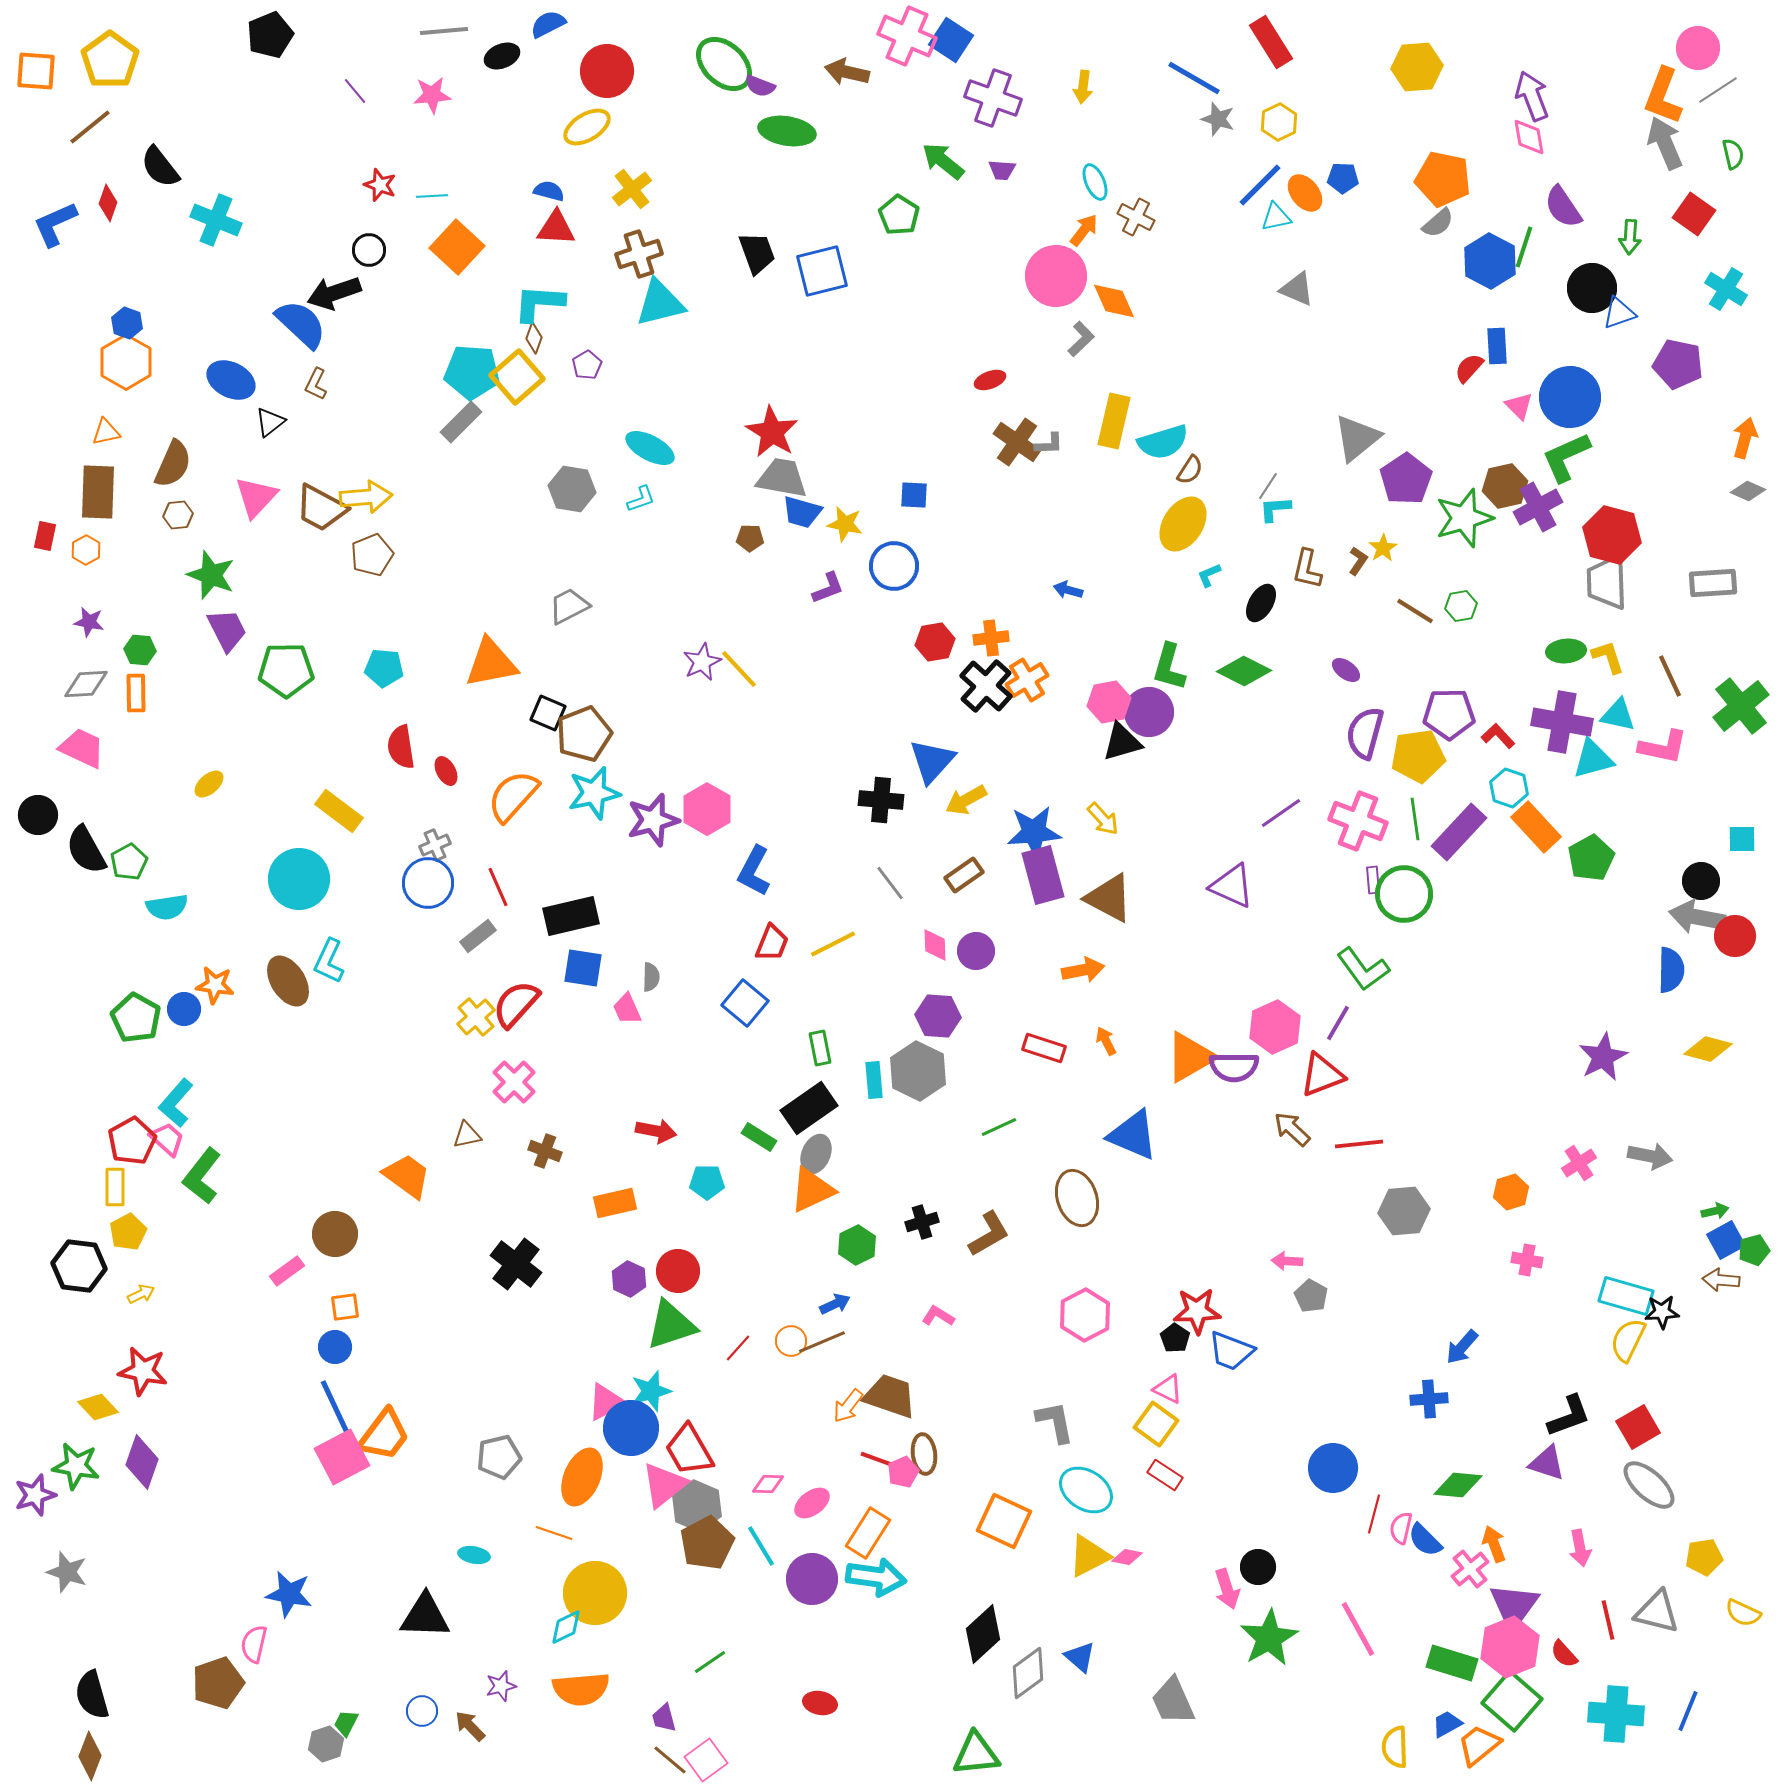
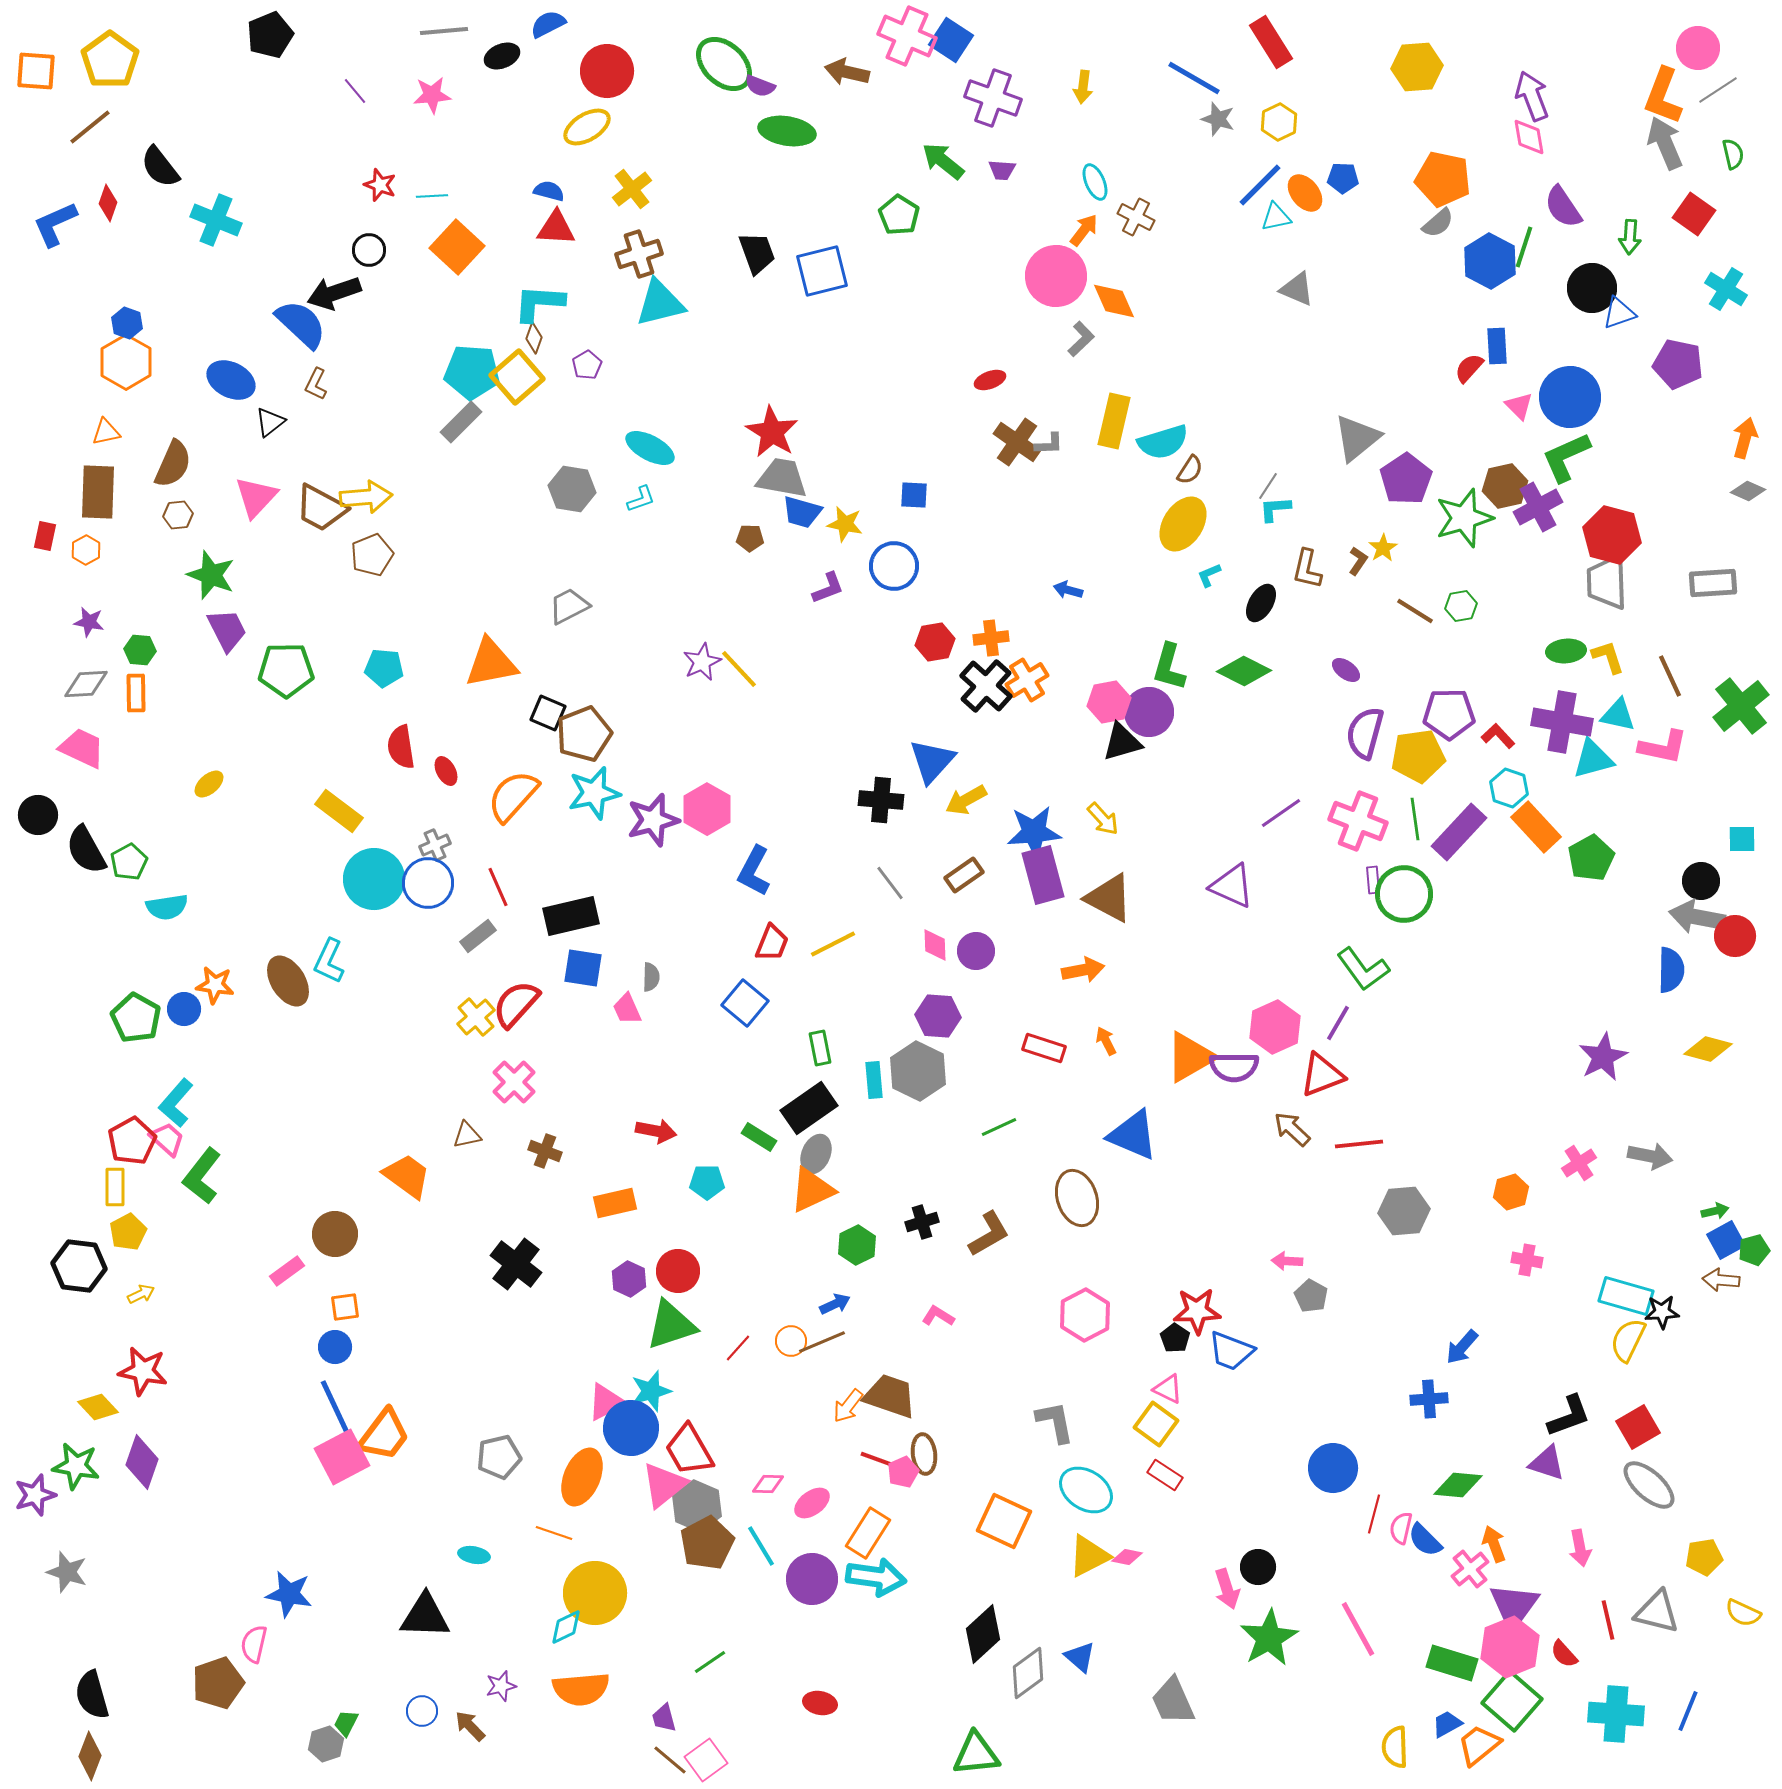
cyan circle at (299, 879): moved 75 px right
